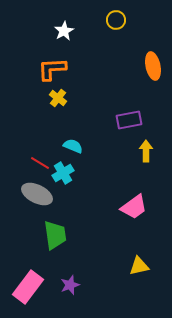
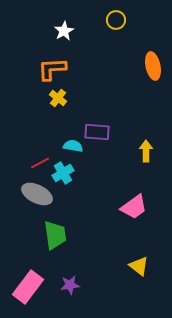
purple rectangle: moved 32 px left, 12 px down; rotated 15 degrees clockwise
cyan semicircle: rotated 12 degrees counterclockwise
red line: rotated 60 degrees counterclockwise
yellow triangle: rotated 50 degrees clockwise
purple star: rotated 12 degrees clockwise
